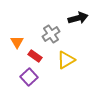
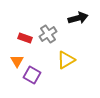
gray cross: moved 3 px left
orange triangle: moved 19 px down
red rectangle: moved 10 px left, 18 px up; rotated 16 degrees counterclockwise
purple square: moved 3 px right, 2 px up; rotated 18 degrees counterclockwise
